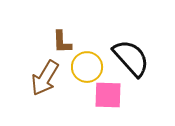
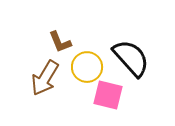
brown L-shape: moved 2 px left; rotated 20 degrees counterclockwise
pink square: rotated 12 degrees clockwise
